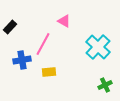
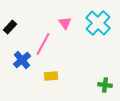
pink triangle: moved 1 px right, 2 px down; rotated 24 degrees clockwise
cyan cross: moved 24 px up
blue cross: rotated 30 degrees counterclockwise
yellow rectangle: moved 2 px right, 4 px down
green cross: rotated 32 degrees clockwise
